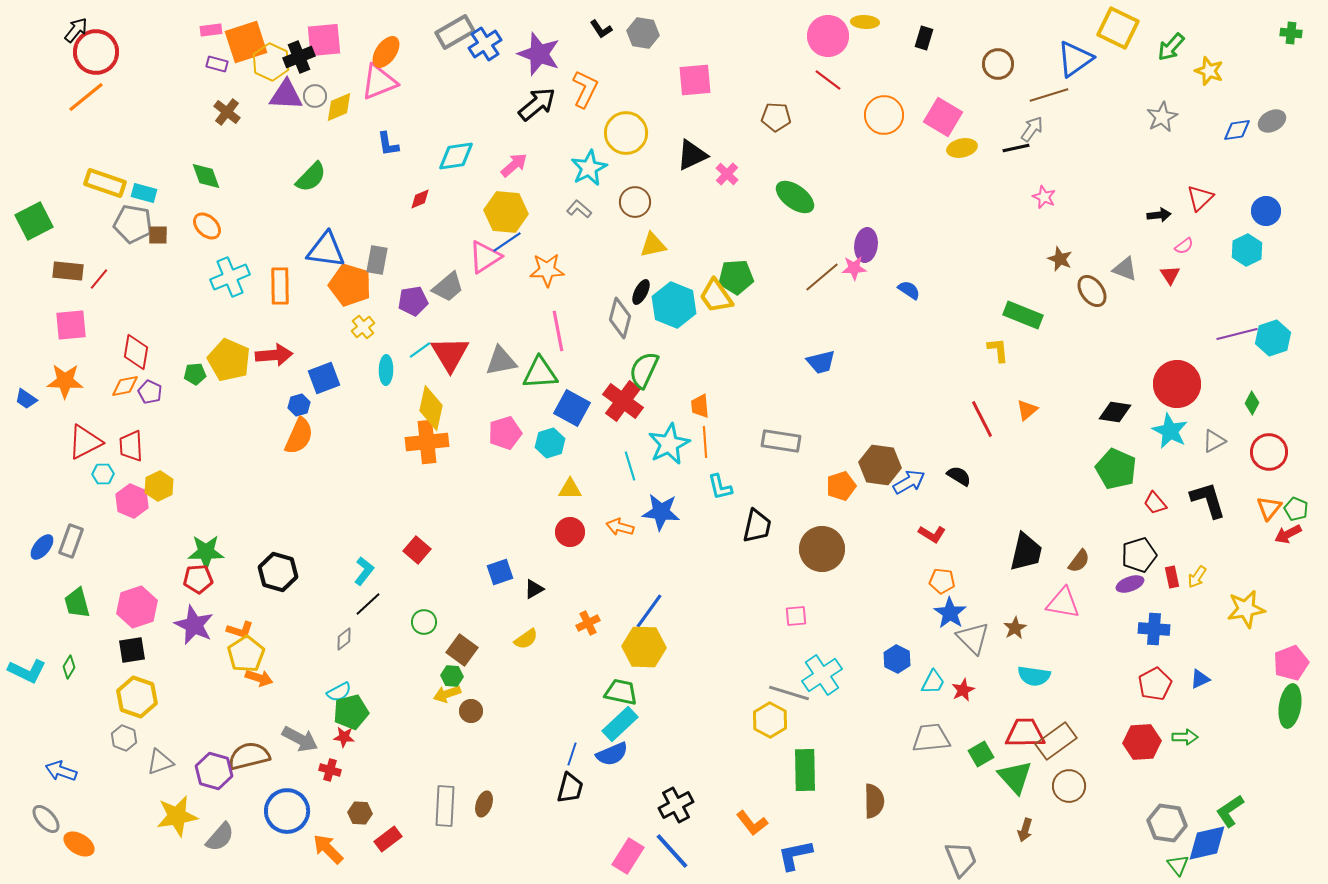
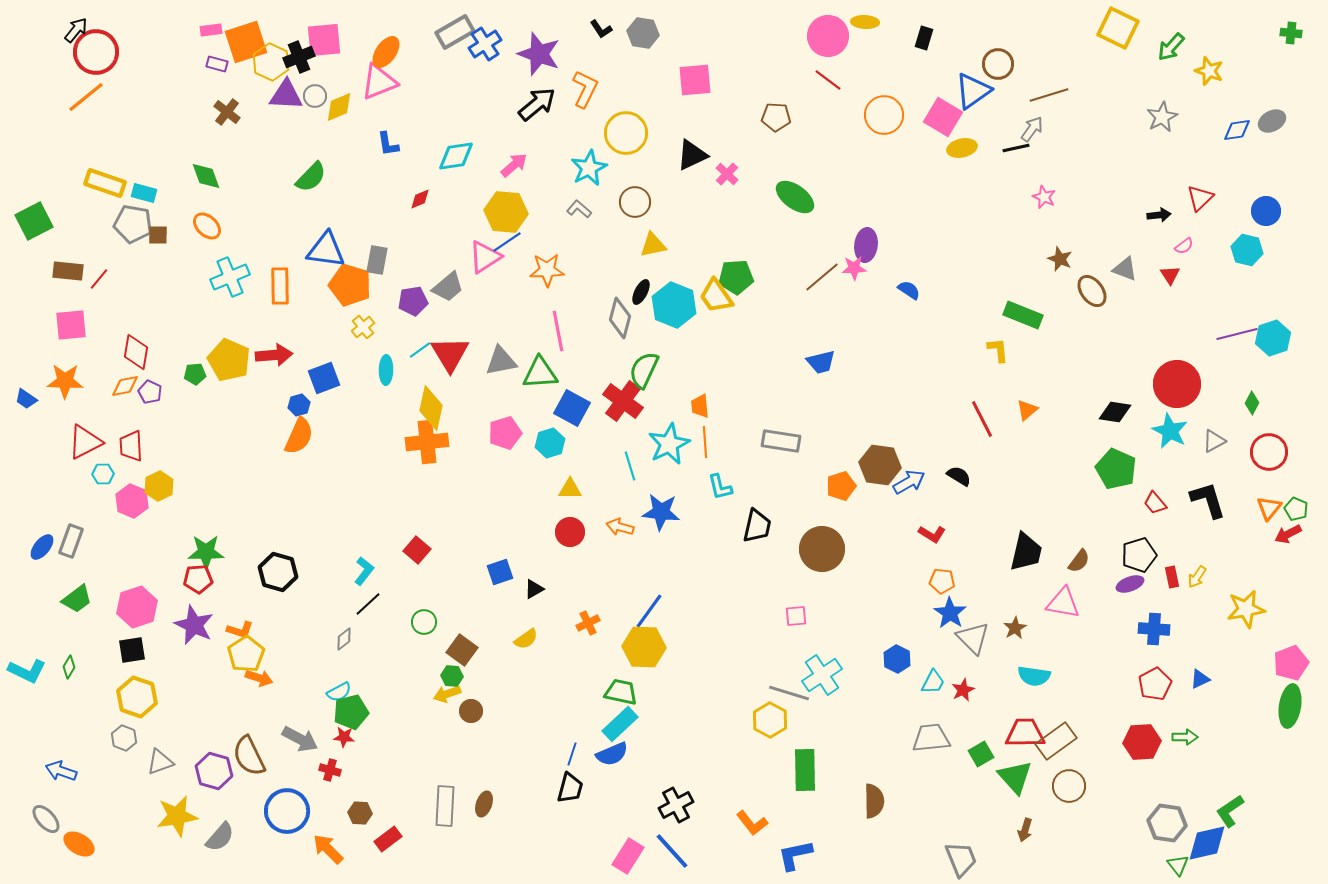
blue triangle at (1075, 59): moved 102 px left, 32 px down
cyan hexagon at (1247, 250): rotated 20 degrees counterclockwise
green trapezoid at (77, 603): moved 4 px up; rotated 112 degrees counterclockwise
brown semicircle at (249, 756): rotated 102 degrees counterclockwise
